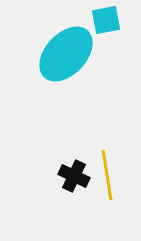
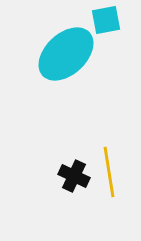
cyan ellipse: rotated 4 degrees clockwise
yellow line: moved 2 px right, 3 px up
